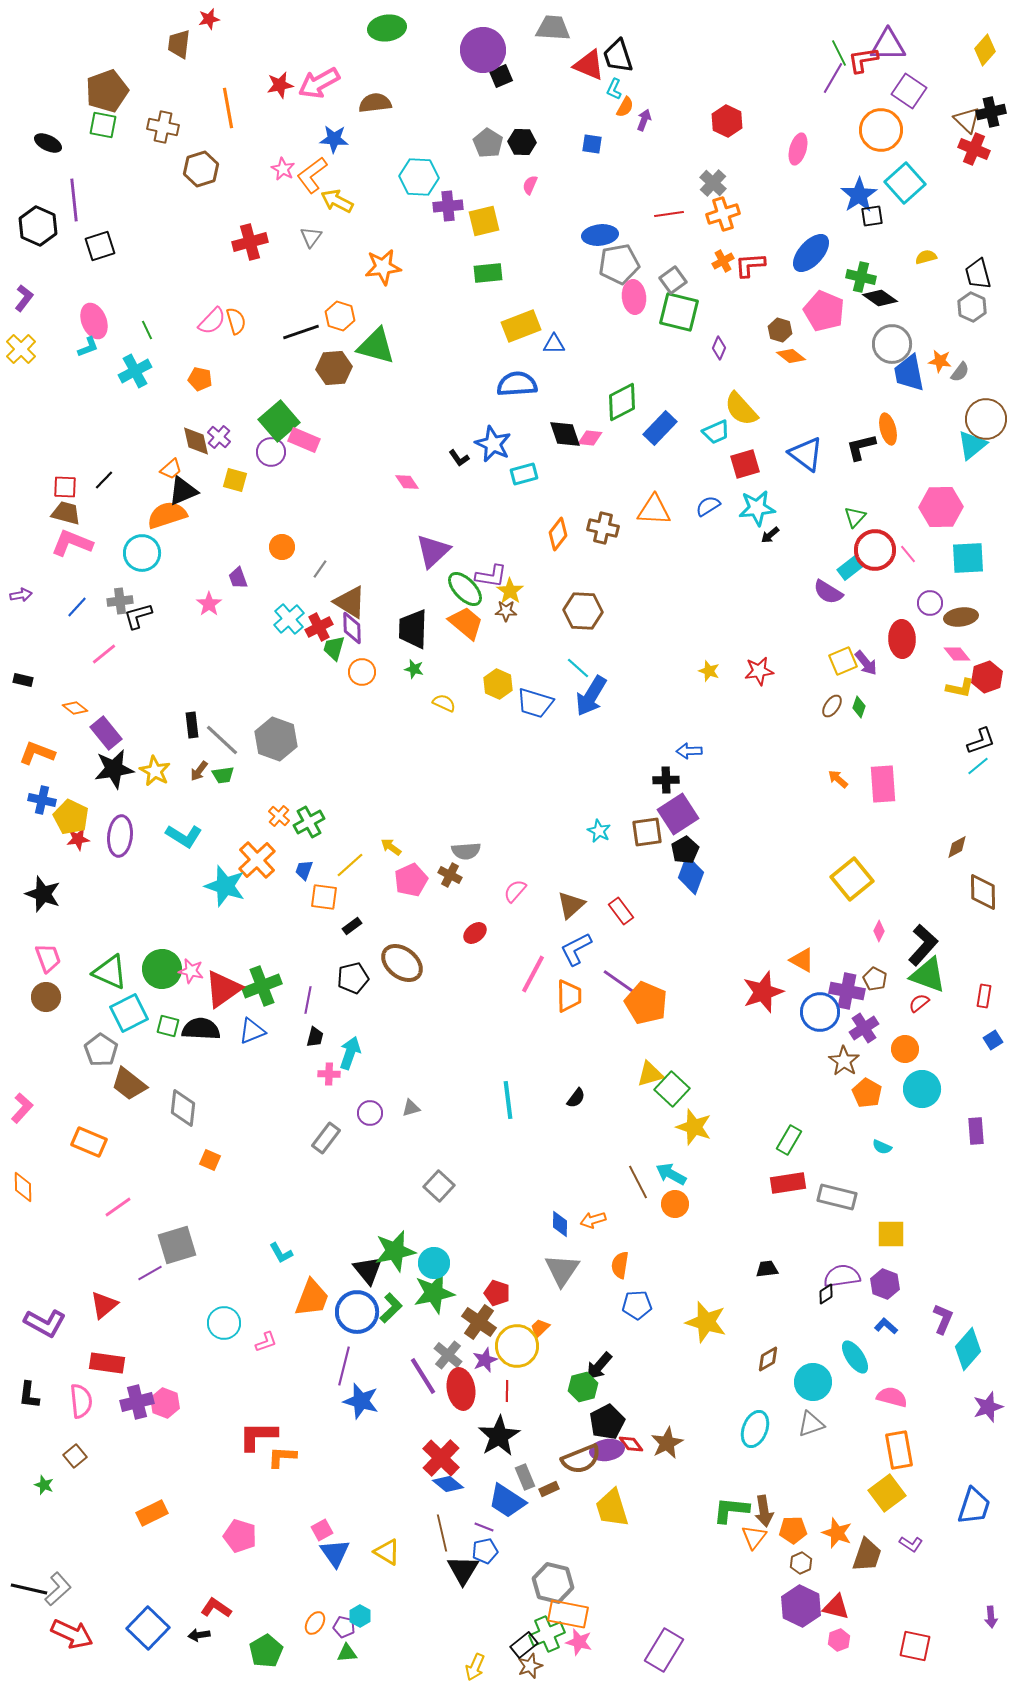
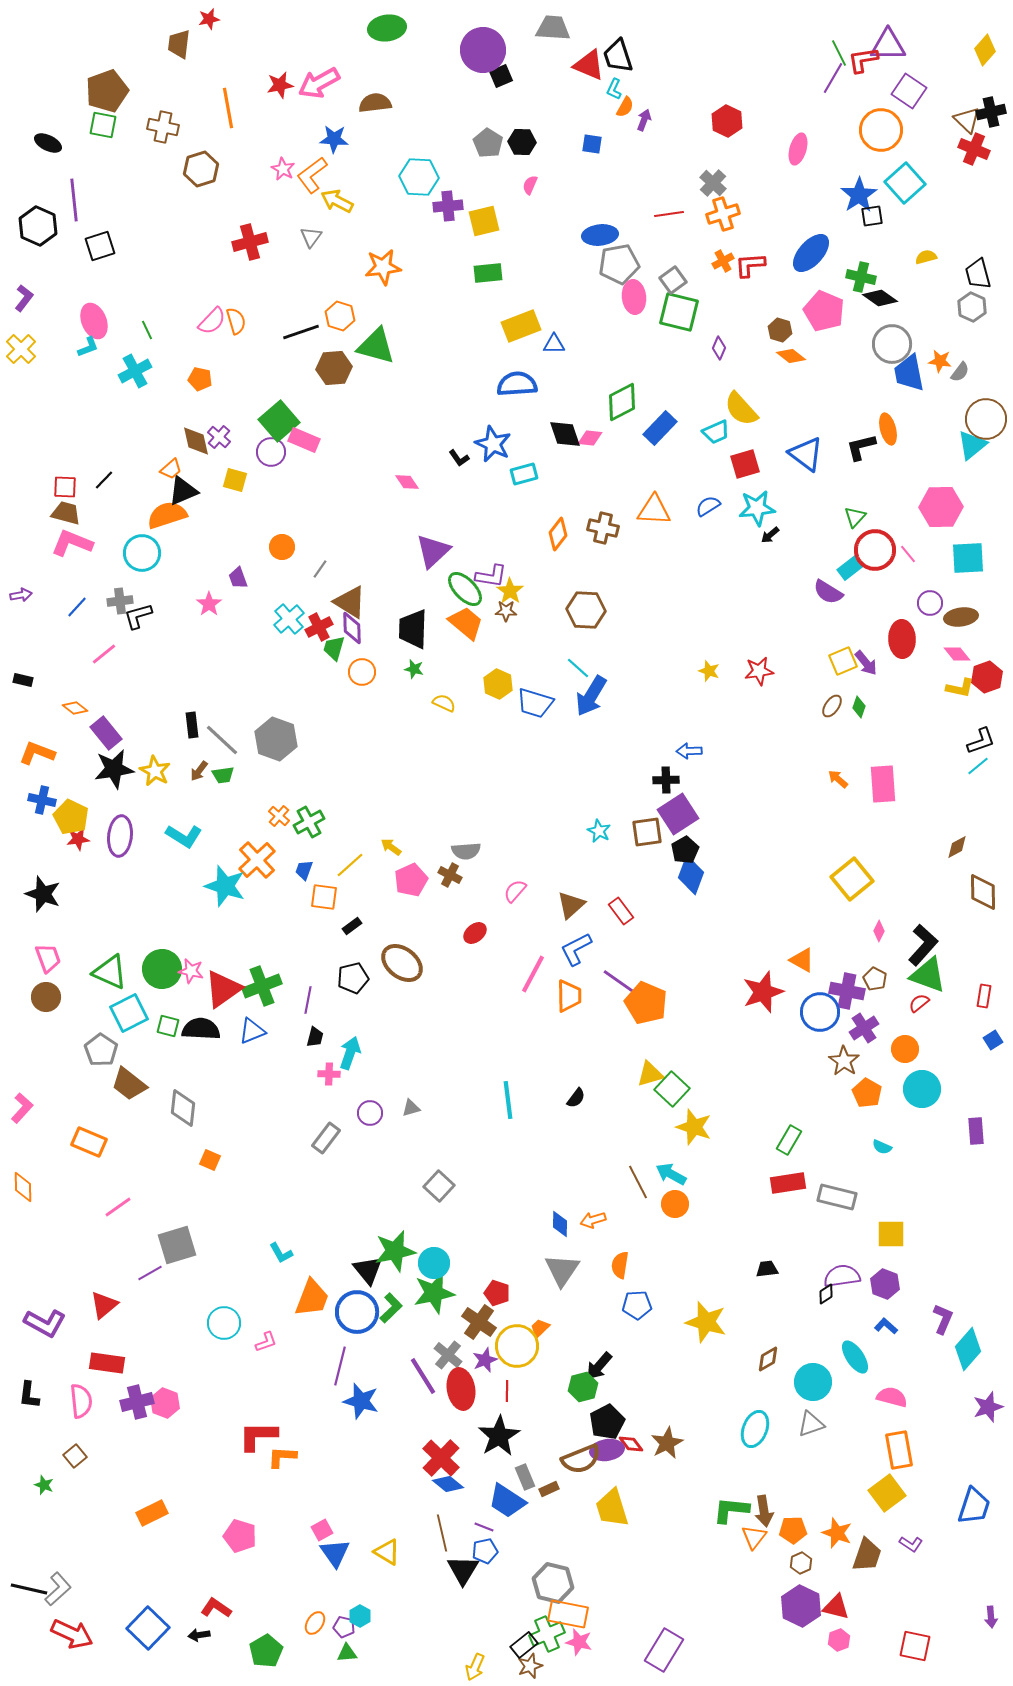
brown hexagon at (583, 611): moved 3 px right, 1 px up
purple line at (344, 1366): moved 4 px left
